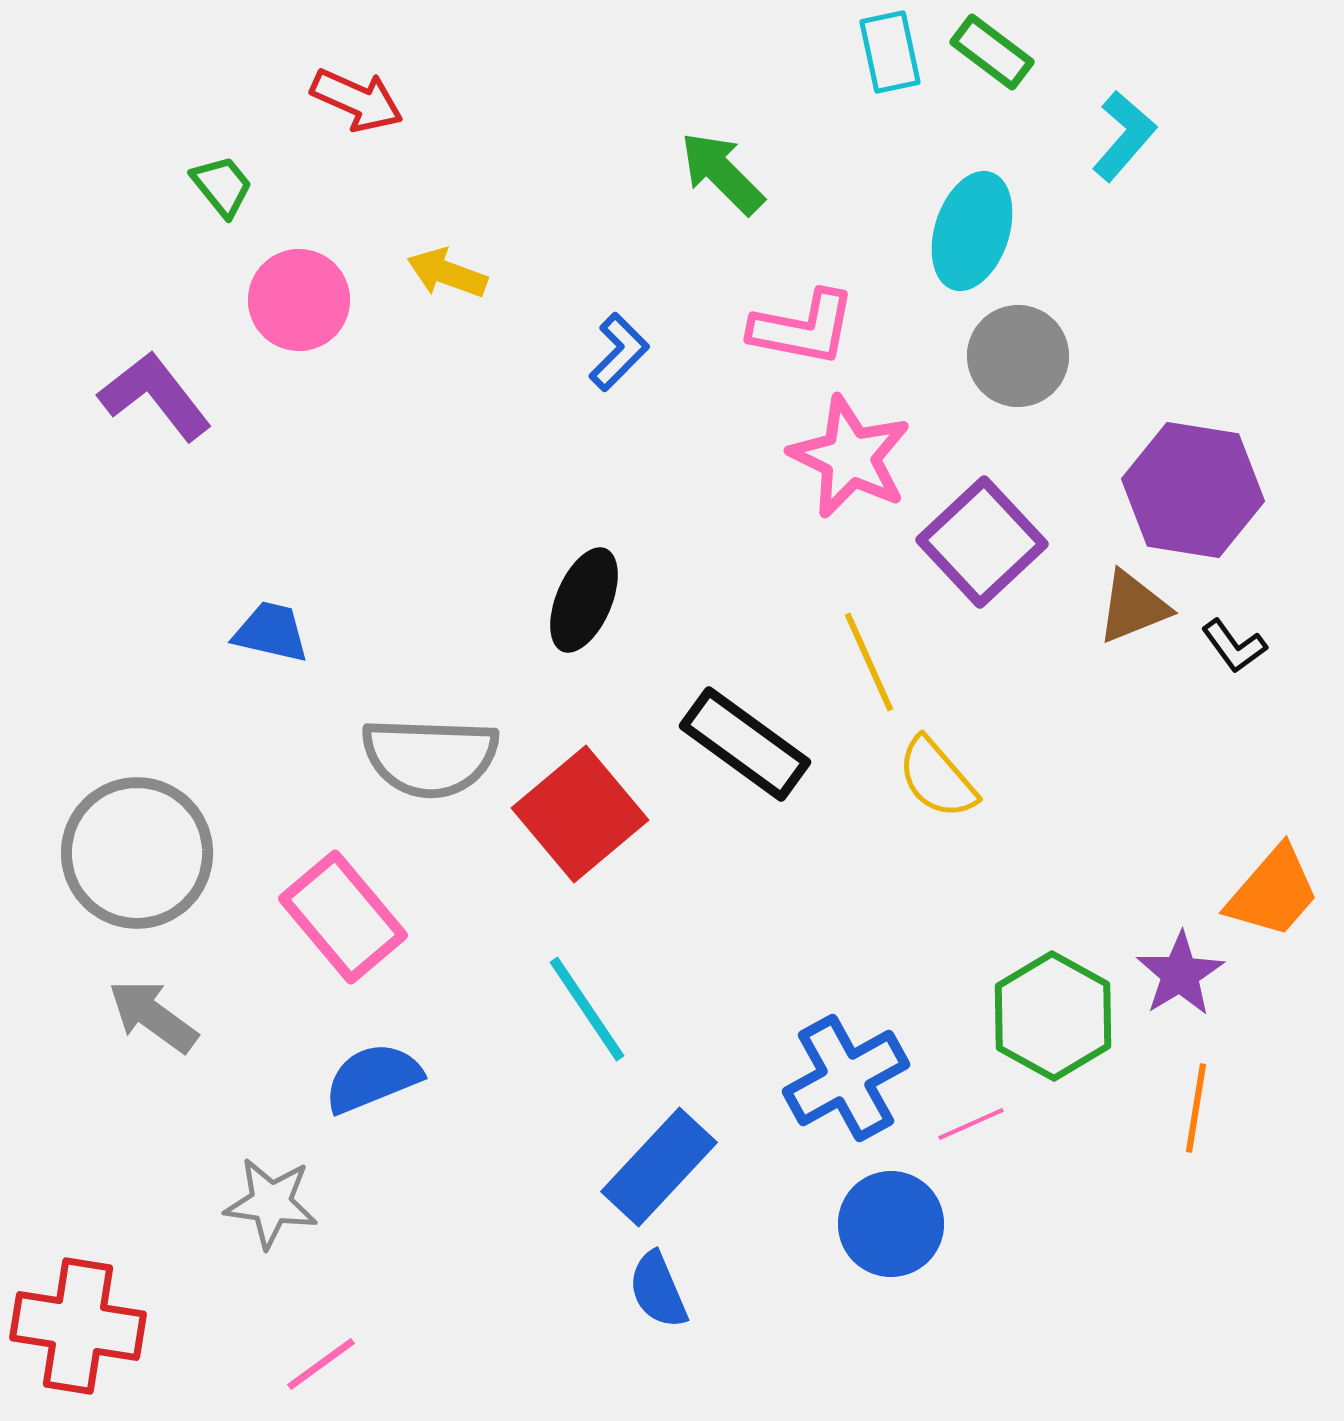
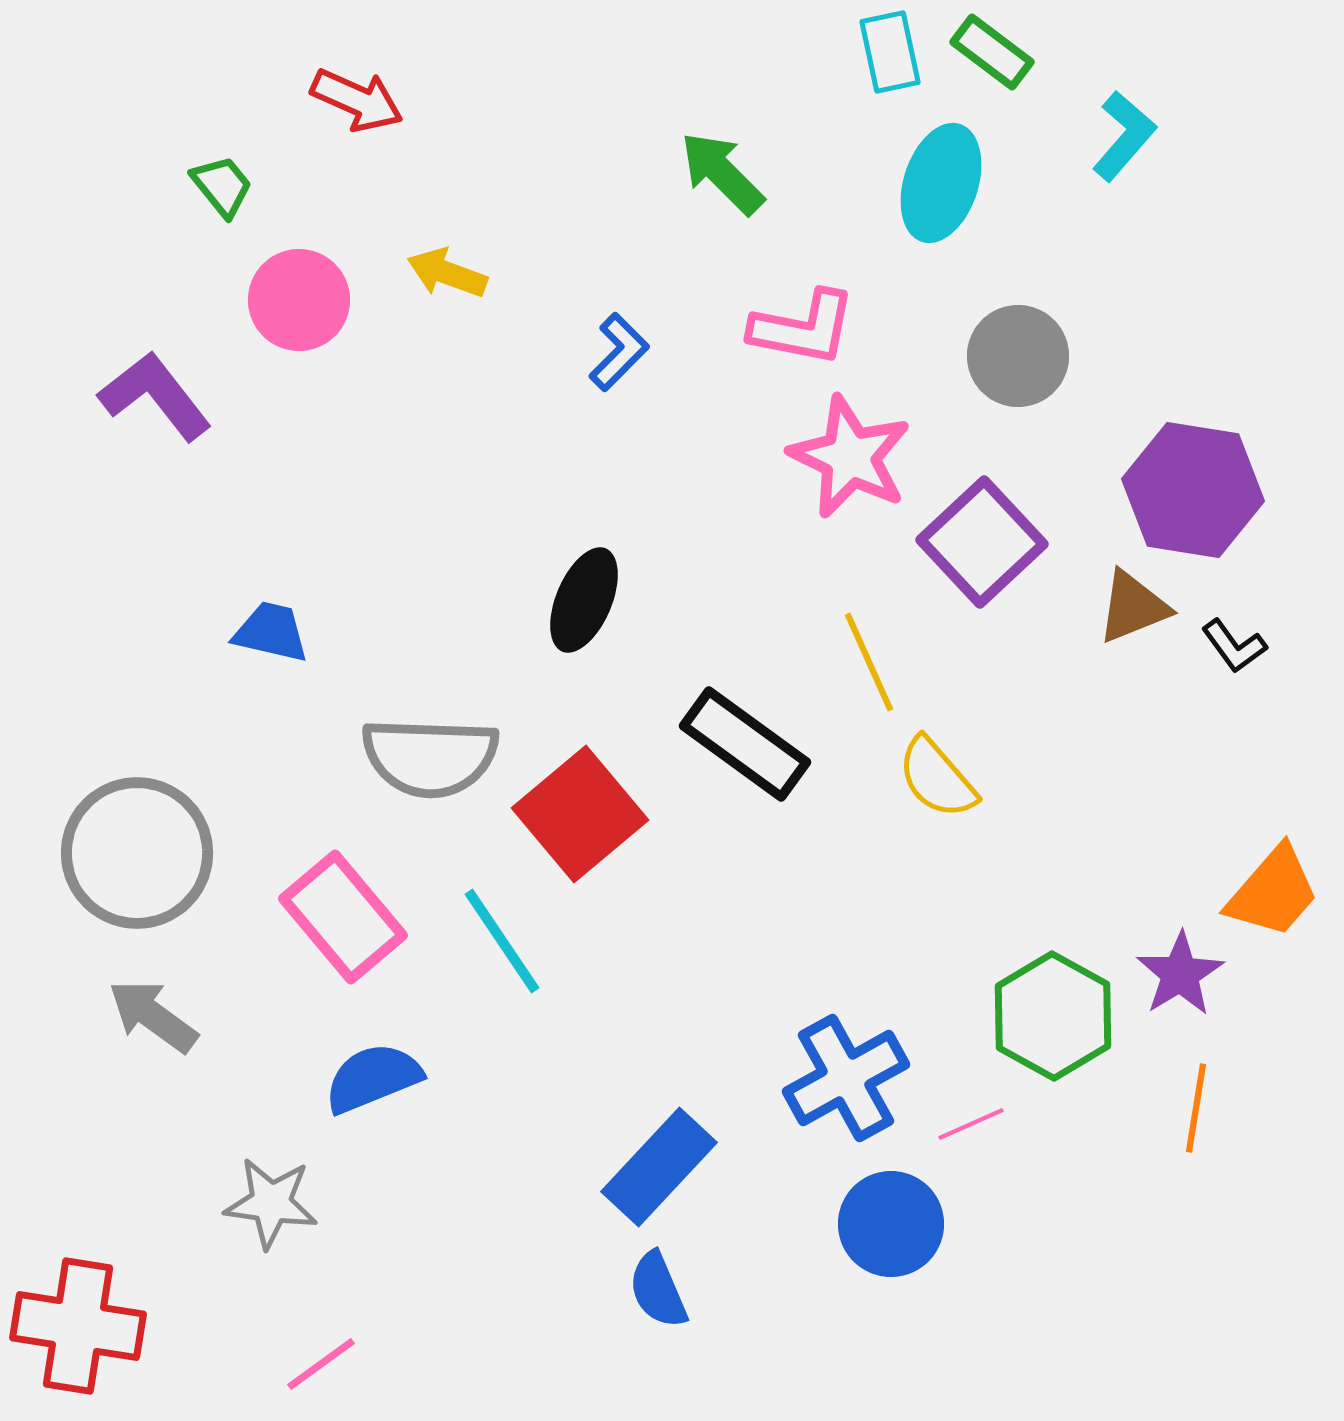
cyan ellipse at (972, 231): moved 31 px left, 48 px up
cyan line at (587, 1009): moved 85 px left, 68 px up
